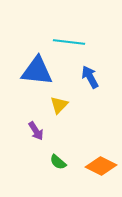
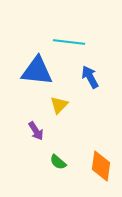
orange diamond: rotated 72 degrees clockwise
